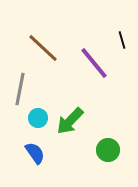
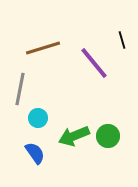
brown line: rotated 60 degrees counterclockwise
green arrow: moved 4 px right, 15 px down; rotated 24 degrees clockwise
green circle: moved 14 px up
